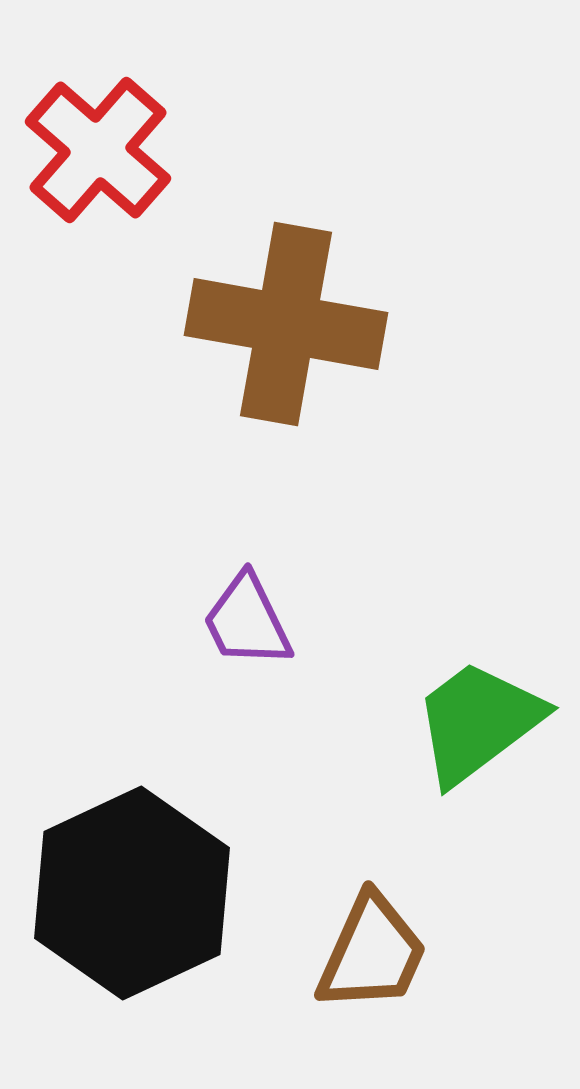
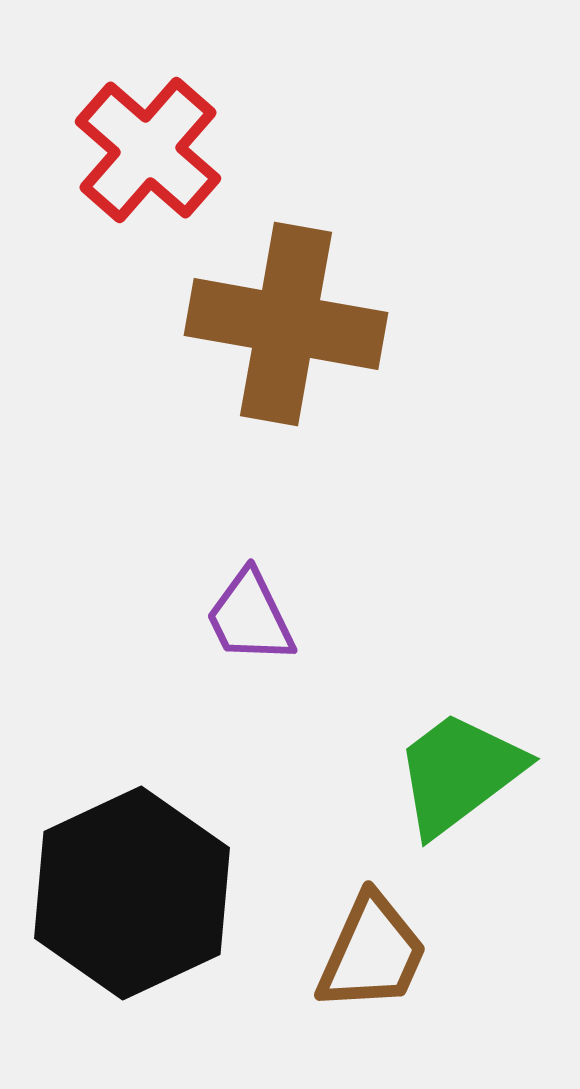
red cross: moved 50 px right
purple trapezoid: moved 3 px right, 4 px up
green trapezoid: moved 19 px left, 51 px down
